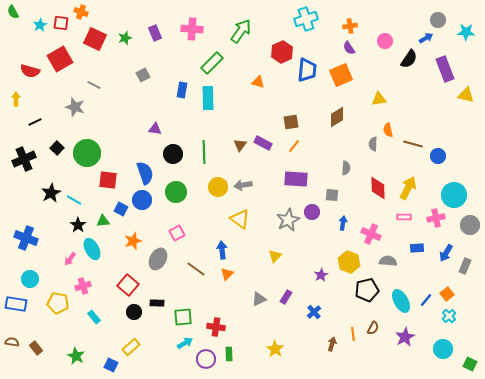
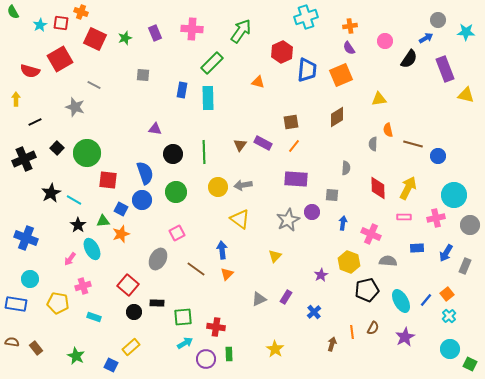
cyan cross at (306, 19): moved 2 px up
gray square at (143, 75): rotated 32 degrees clockwise
orange star at (133, 241): moved 12 px left, 7 px up
cyan rectangle at (94, 317): rotated 32 degrees counterclockwise
orange line at (353, 334): moved 1 px left, 2 px up
cyan circle at (443, 349): moved 7 px right
